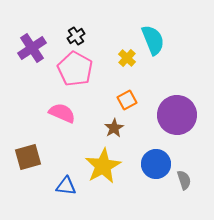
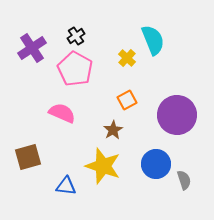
brown star: moved 1 px left, 2 px down
yellow star: rotated 24 degrees counterclockwise
